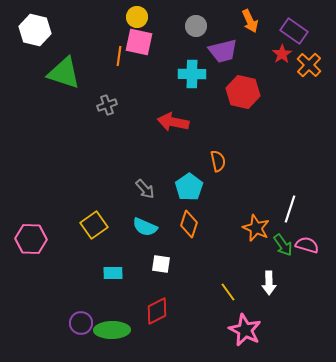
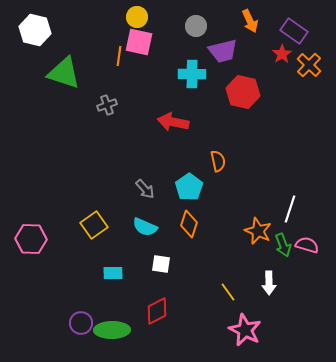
orange star: moved 2 px right, 3 px down
green arrow: rotated 15 degrees clockwise
